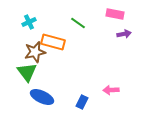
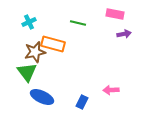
green line: rotated 21 degrees counterclockwise
orange rectangle: moved 2 px down
